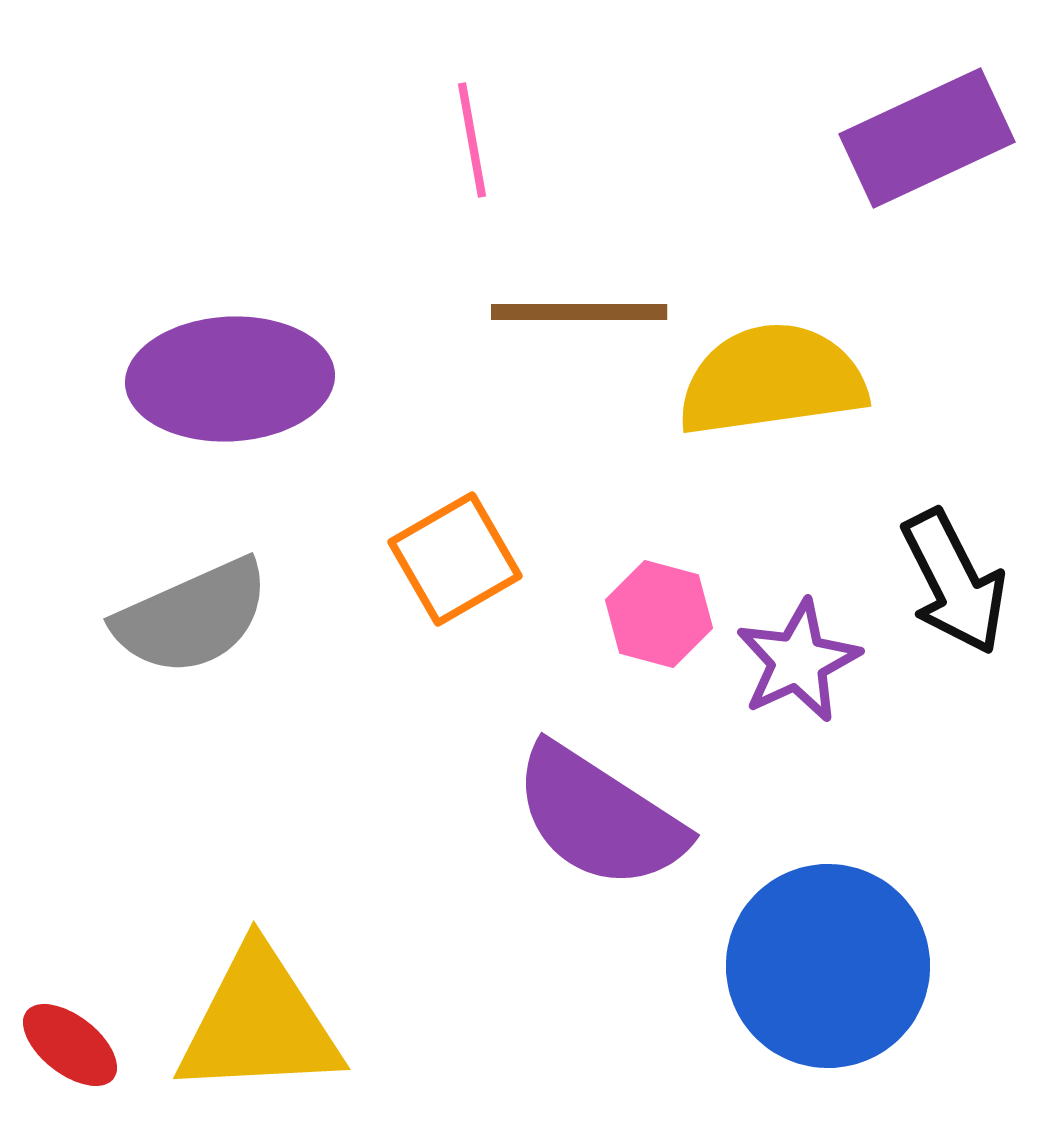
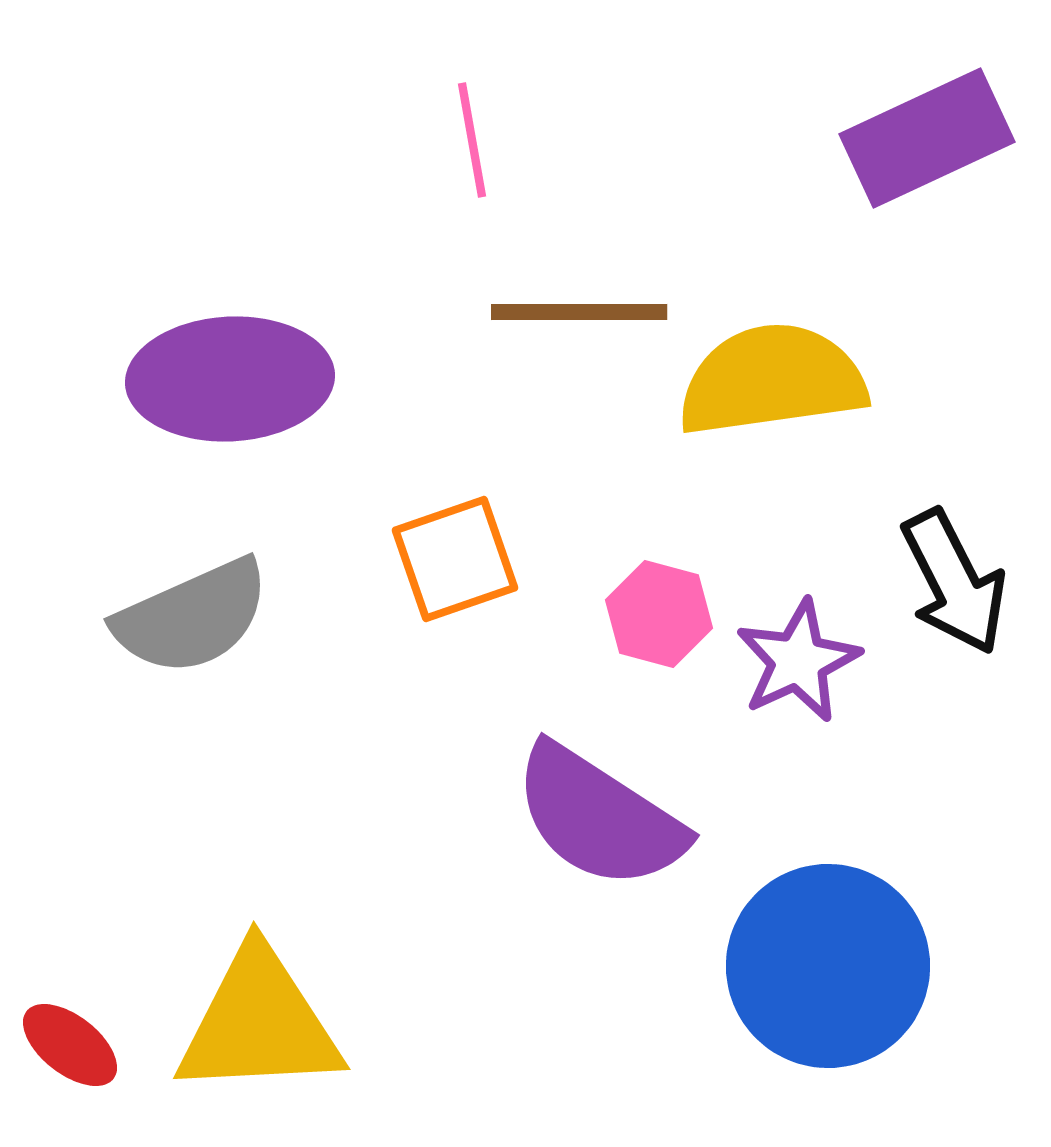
orange square: rotated 11 degrees clockwise
